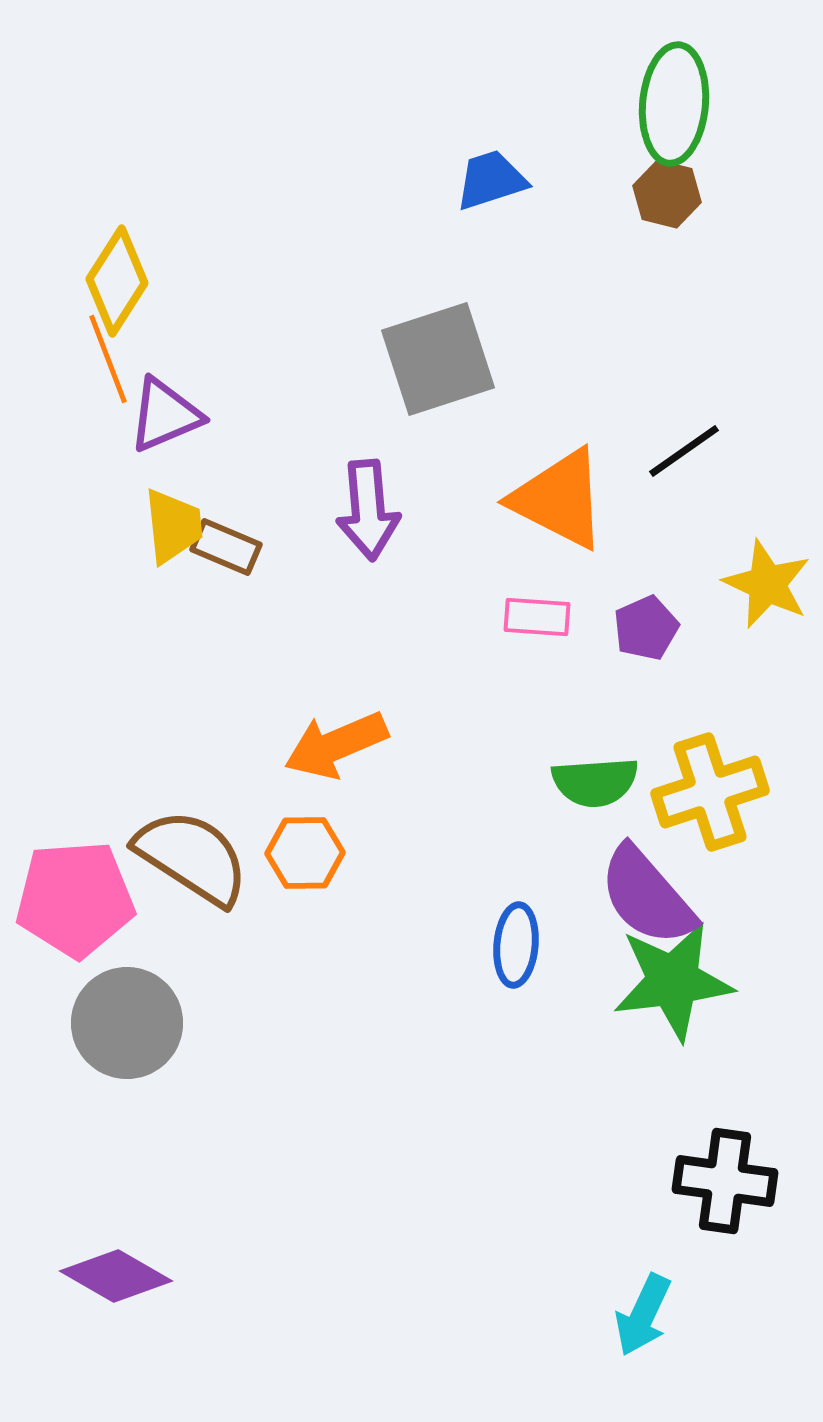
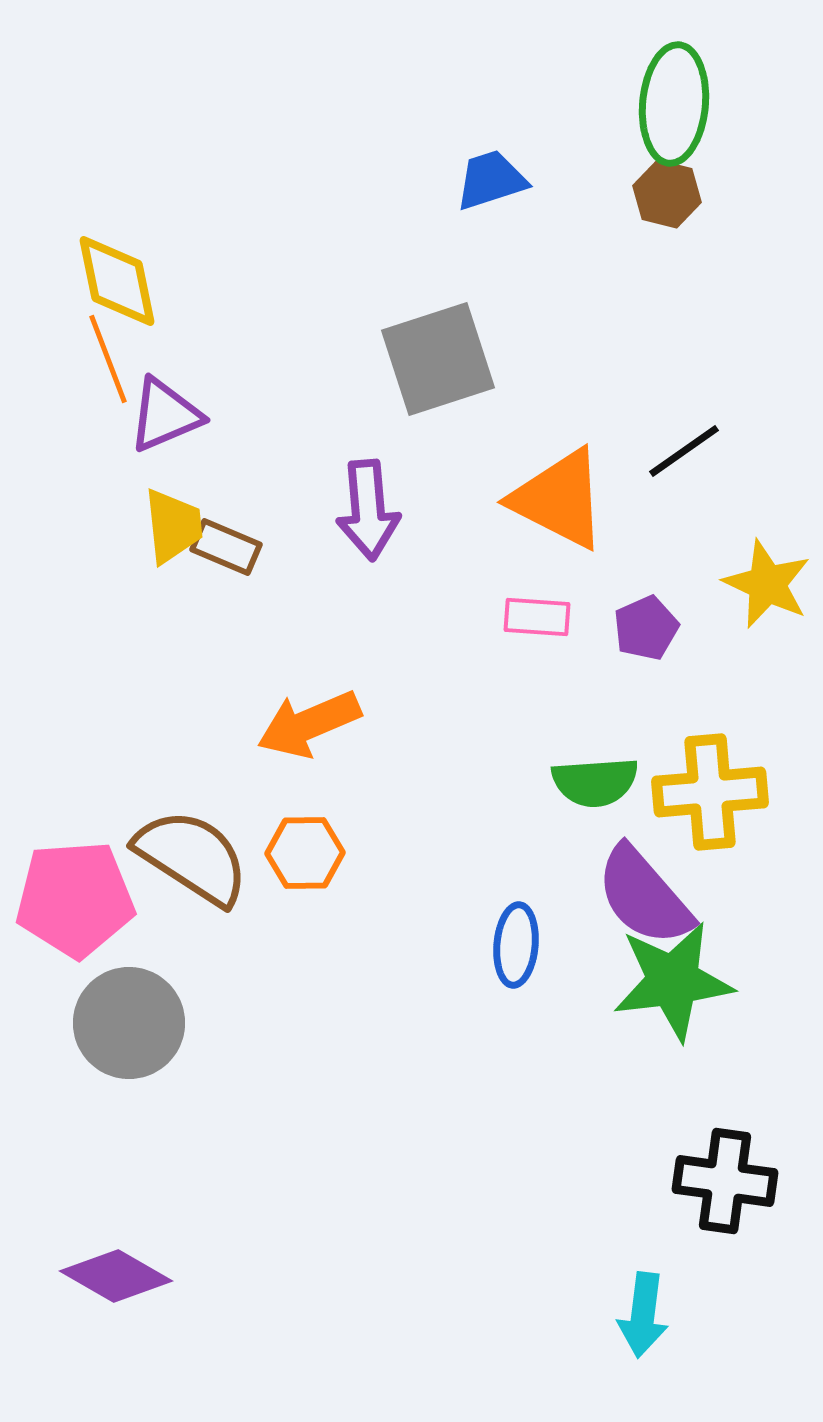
yellow diamond: rotated 44 degrees counterclockwise
orange arrow: moved 27 px left, 21 px up
yellow cross: rotated 13 degrees clockwise
purple semicircle: moved 3 px left
gray circle: moved 2 px right
cyan arrow: rotated 18 degrees counterclockwise
